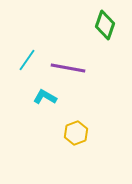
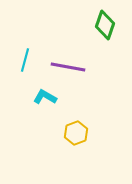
cyan line: moved 2 px left; rotated 20 degrees counterclockwise
purple line: moved 1 px up
